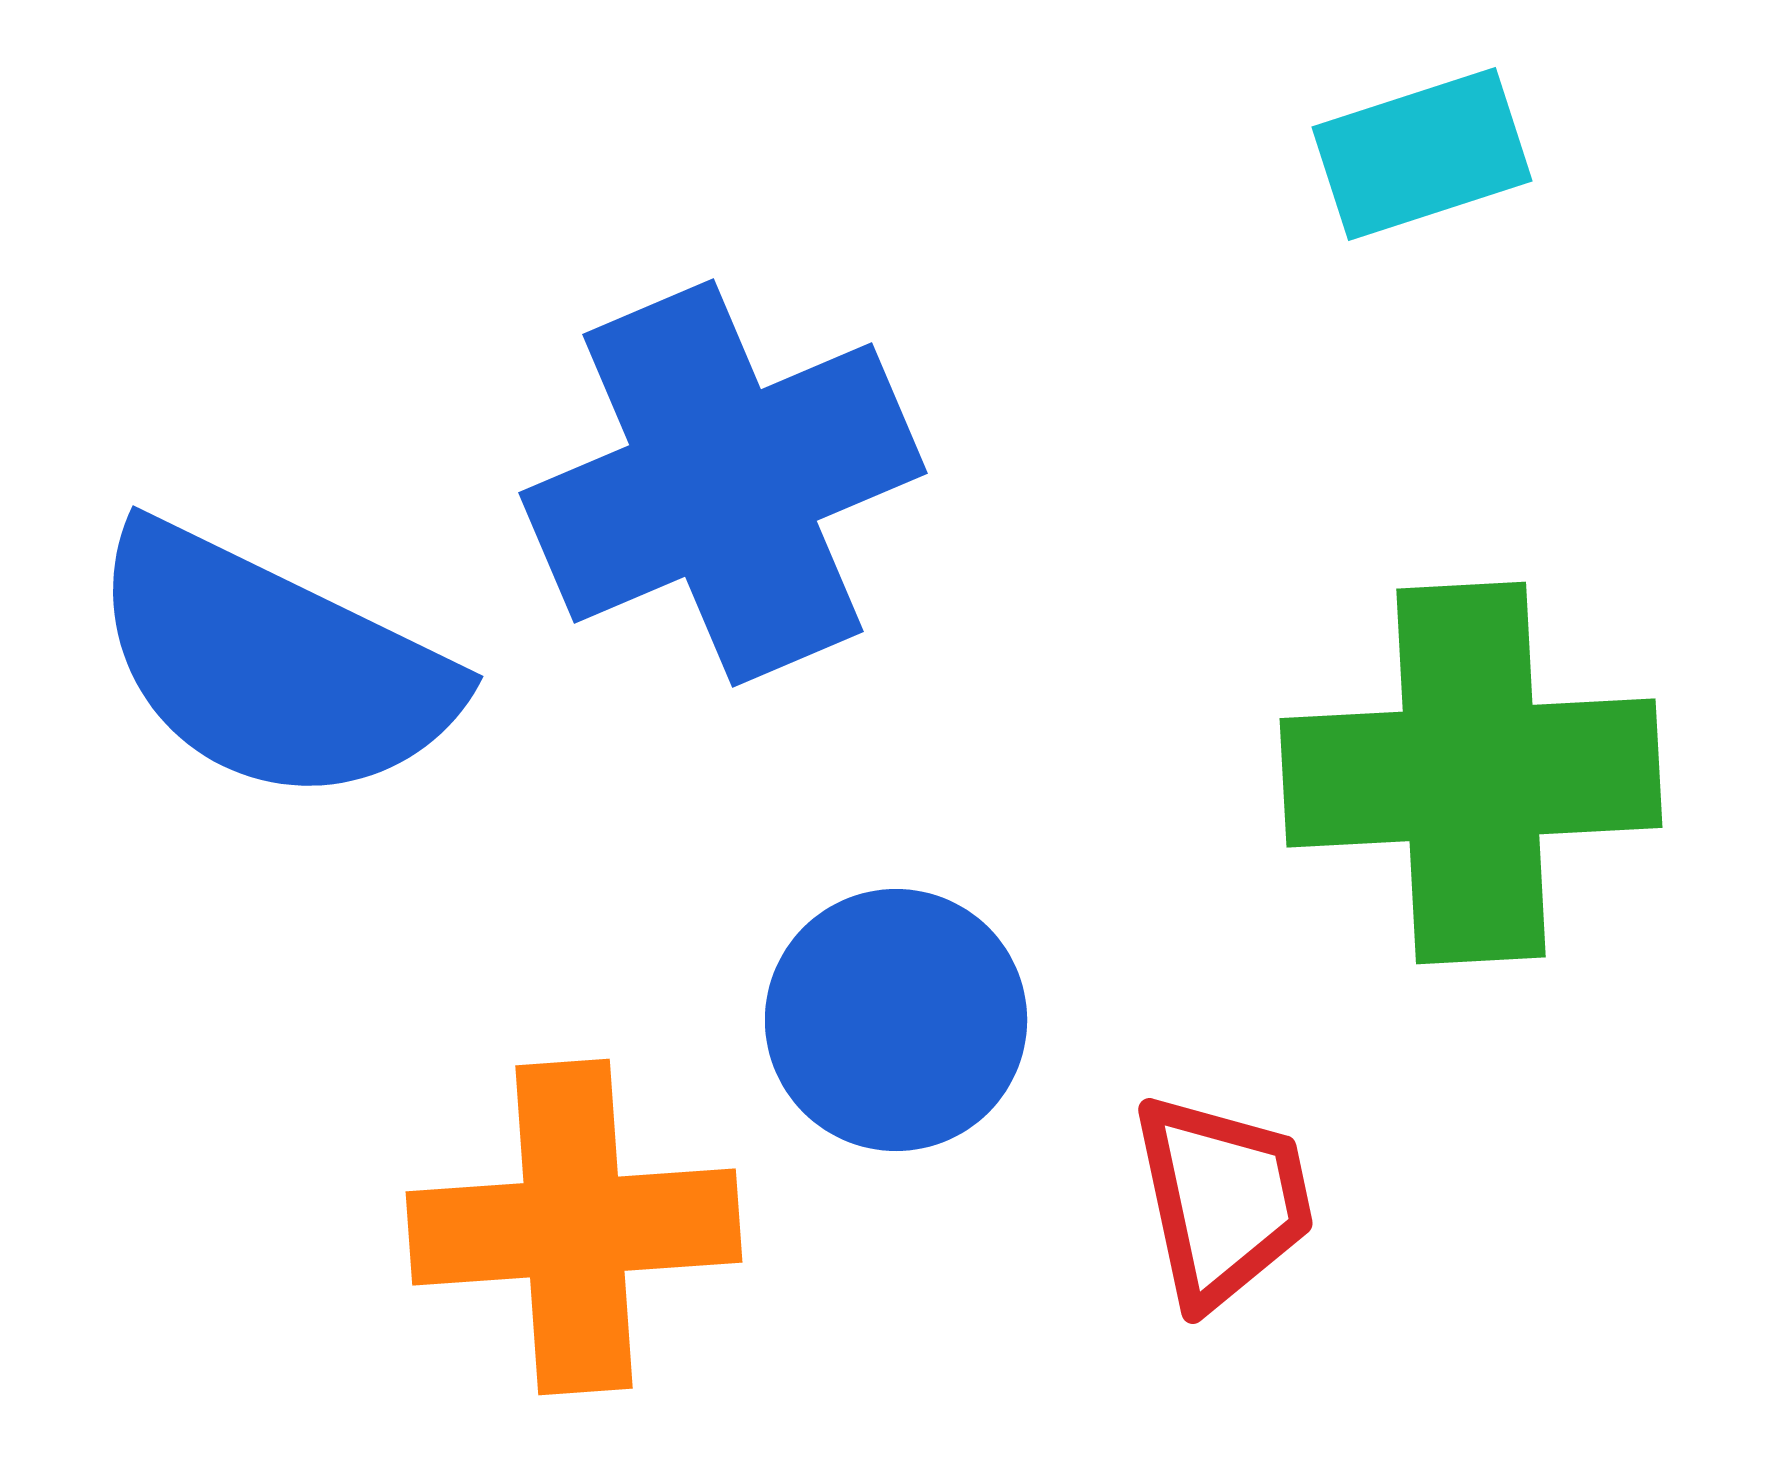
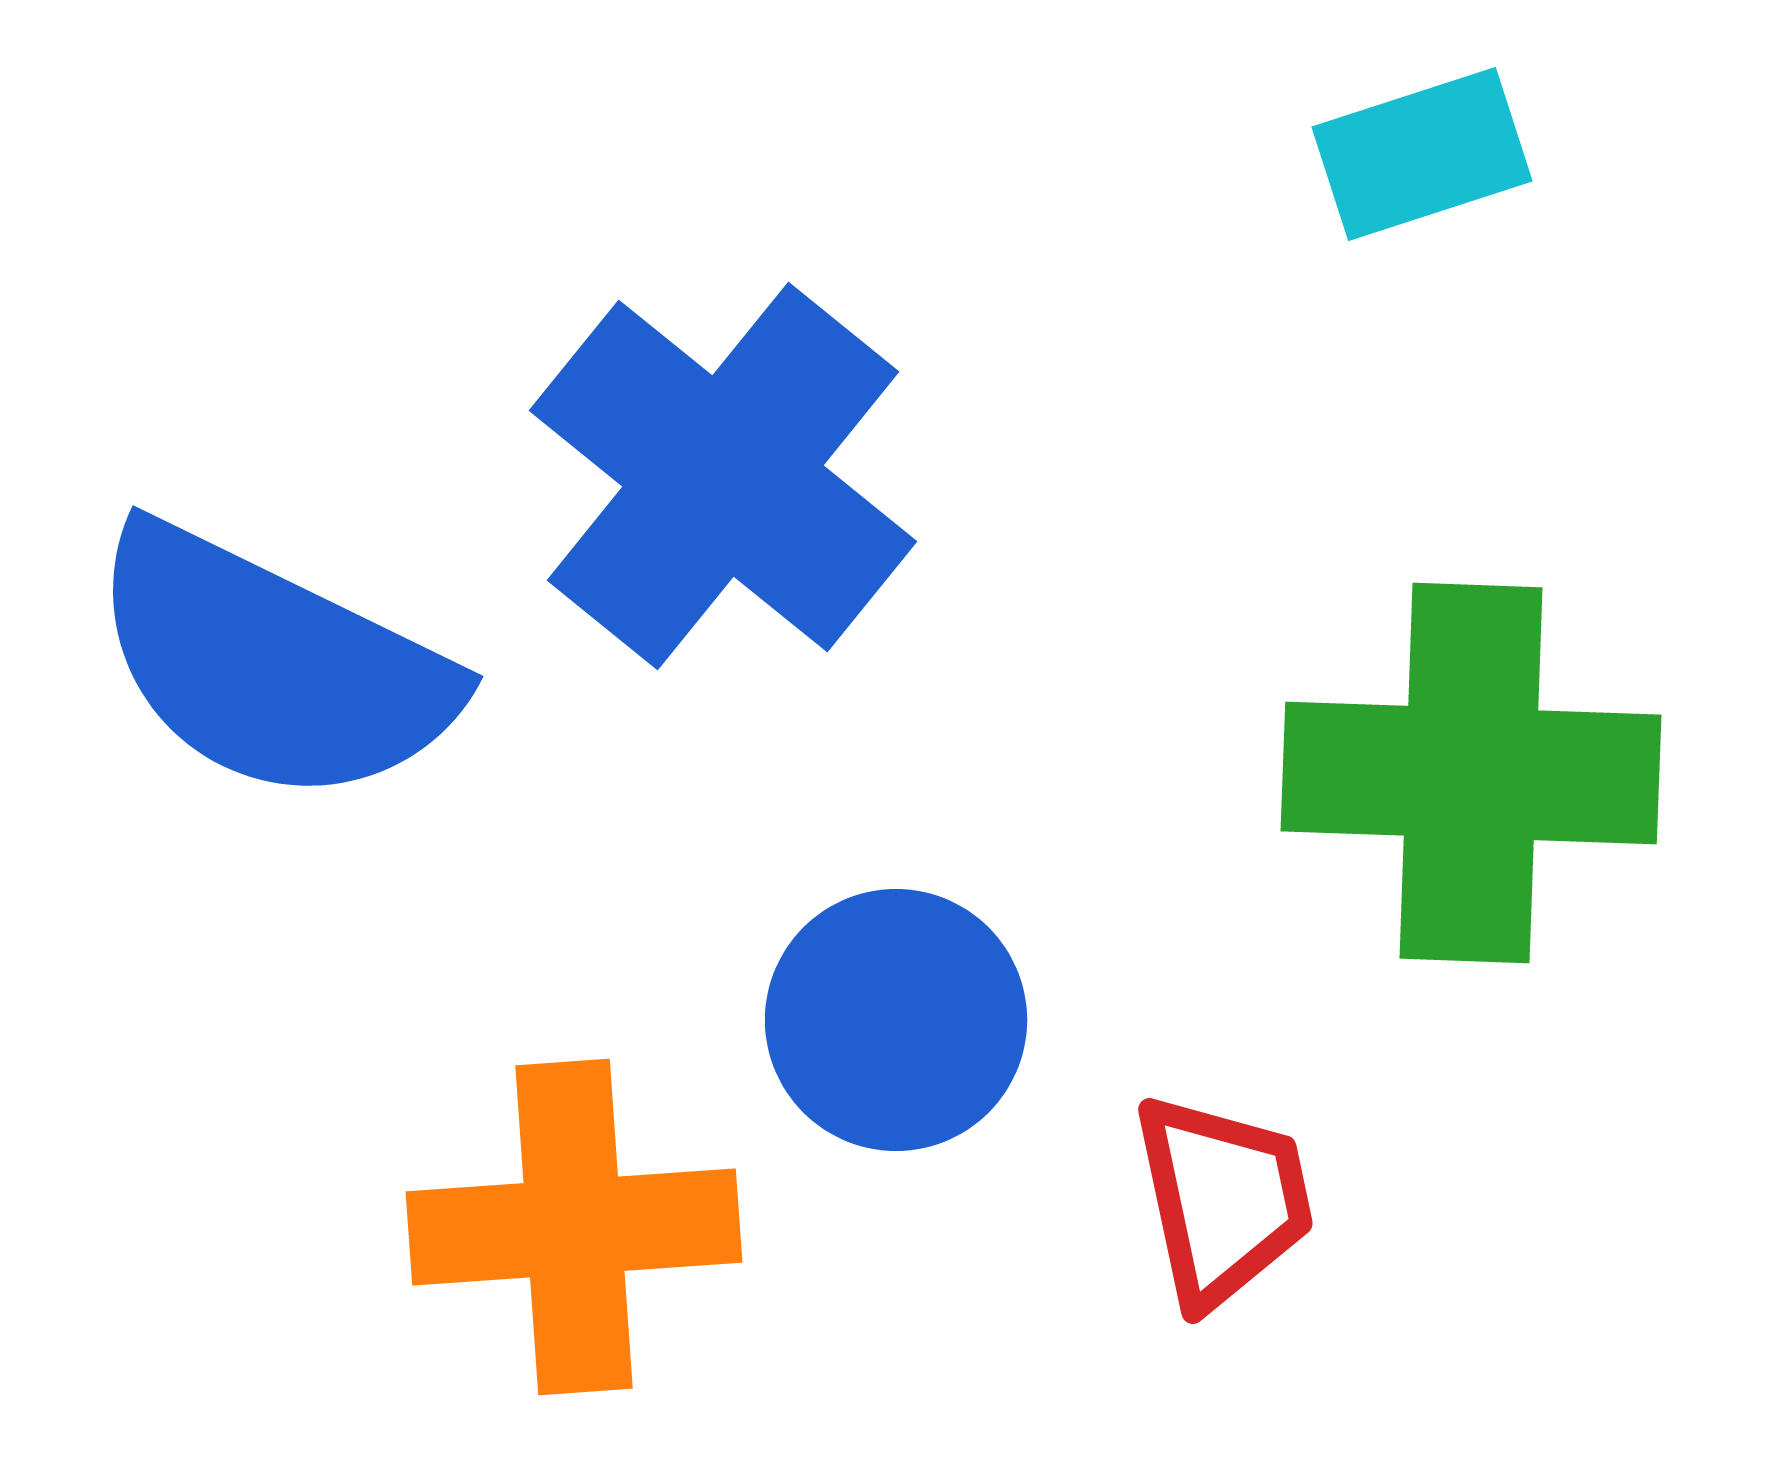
blue cross: moved 7 px up; rotated 28 degrees counterclockwise
green cross: rotated 5 degrees clockwise
